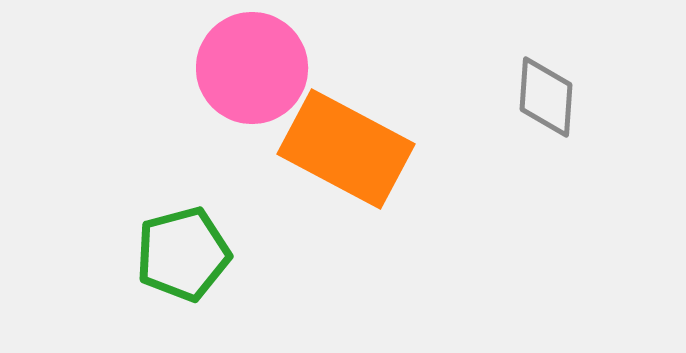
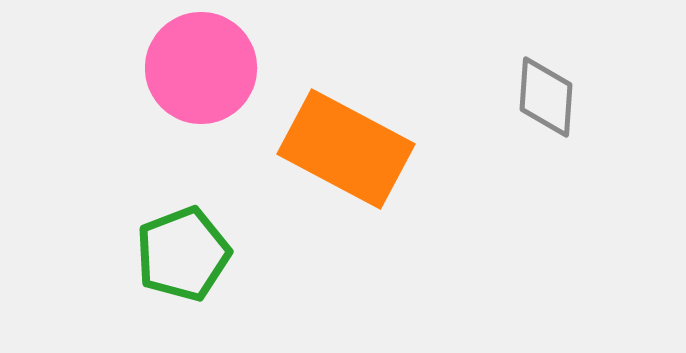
pink circle: moved 51 px left
green pentagon: rotated 6 degrees counterclockwise
